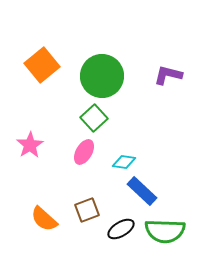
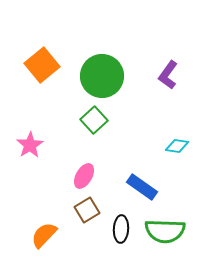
purple L-shape: rotated 68 degrees counterclockwise
green square: moved 2 px down
pink ellipse: moved 24 px down
cyan diamond: moved 53 px right, 16 px up
blue rectangle: moved 4 px up; rotated 8 degrees counterclockwise
brown square: rotated 10 degrees counterclockwise
orange semicircle: moved 16 px down; rotated 92 degrees clockwise
black ellipse: rotated 56 degrees counterclockwise
